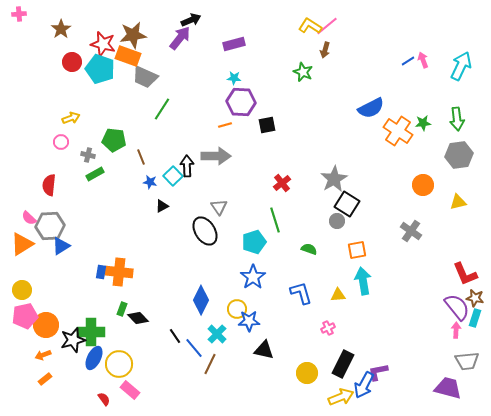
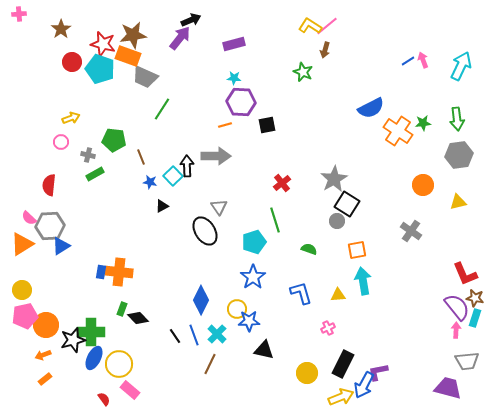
blue line at (194, 348): moved 13 px up; rotated 20 degrees clockwise
